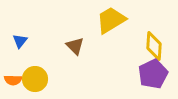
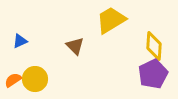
blue triangle: rotated 28 degrees clockwise
orange semicircle: rotated 144 degrees clockwise
